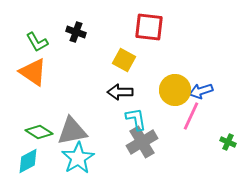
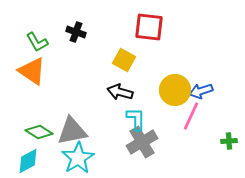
orange triangle: moved 1 px left, 1 px up
black arrow: rotated 15 degrees clockwise
cyan L-shape: rotated 10 degrees clockwise
green cross: moved 1 px right, 1 px up; rotated 28 degrees counterclockwise
